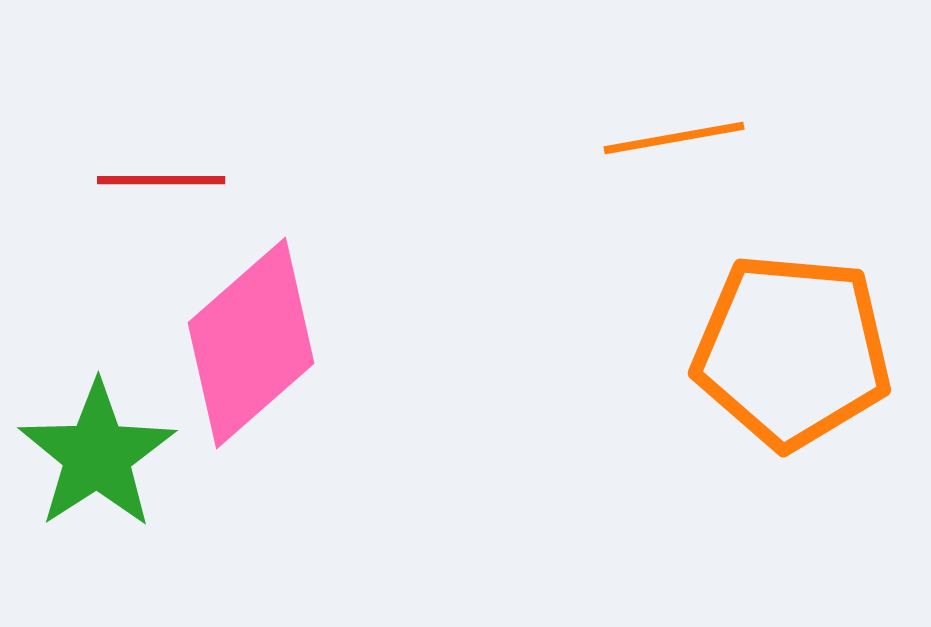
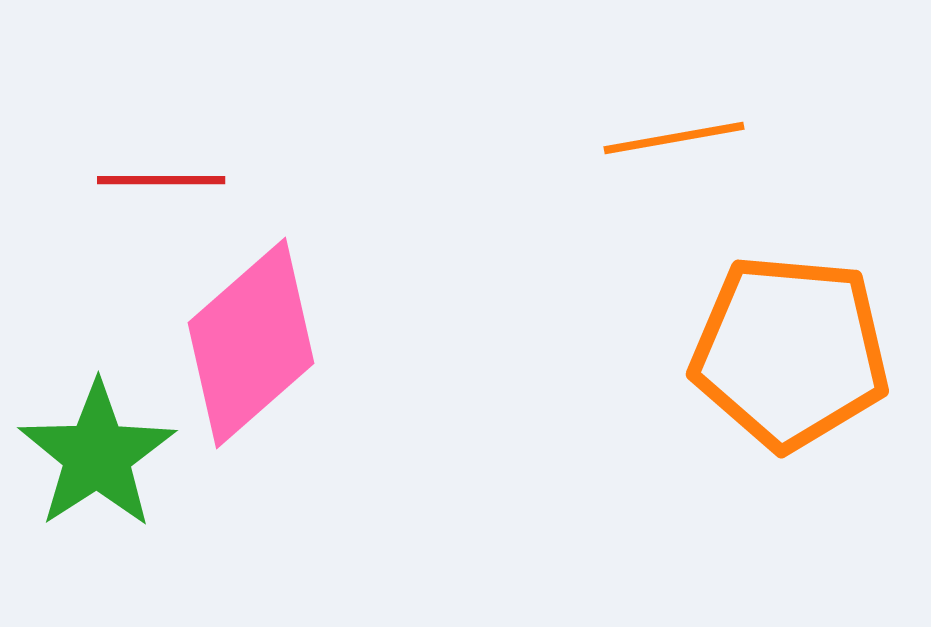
orange pentagon: moved 2 px left, 1 px down
